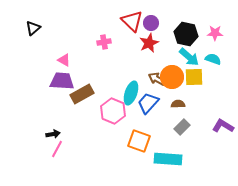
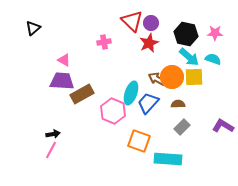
pink line: moved 6 px left, 1 px down
